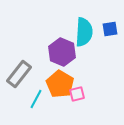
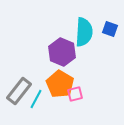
blue square: rotated 28 degrees clockwise
gray rectangle: moved 17 px down
pink square: moved 2 px left
